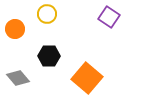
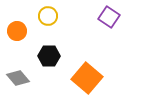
yellow circle: moved 1 px right, 2 px down
orange circle: moved 2 px right, 2 px down
